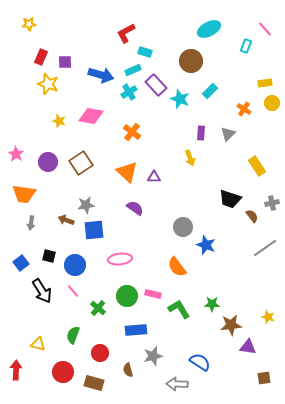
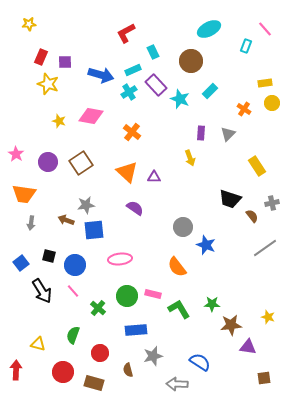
cyan rectangle at (145, 52): moved 8 px right; rotated 48 degrees clockwise
